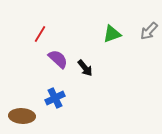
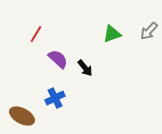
red line: moved 4 px left
brown ellipse: rotated 25 degrees clockwise
